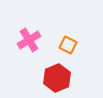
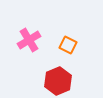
red hexagon: moved 1 px right, 3 px down
